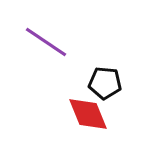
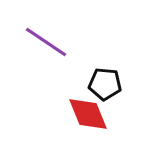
black pentagon: moved 1 px down
